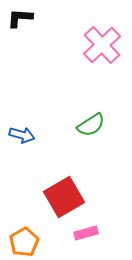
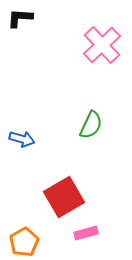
green semicircle: rotated 32 degrees counterclockwise
blue arrow: moved 4 px down
